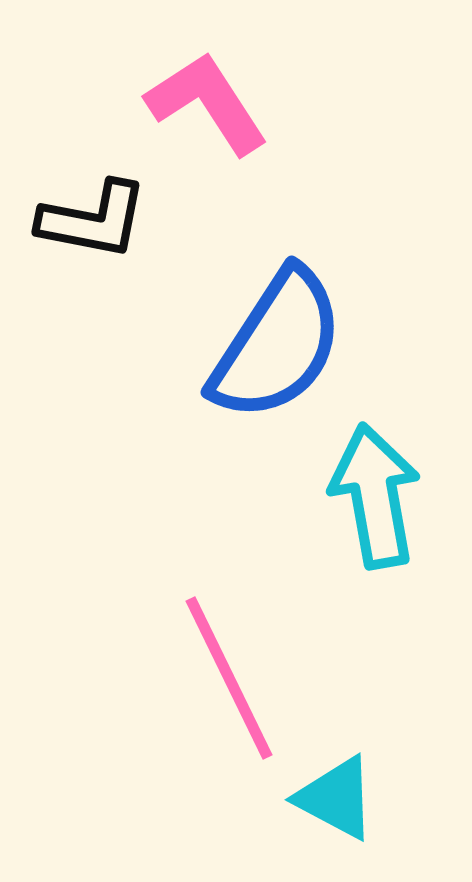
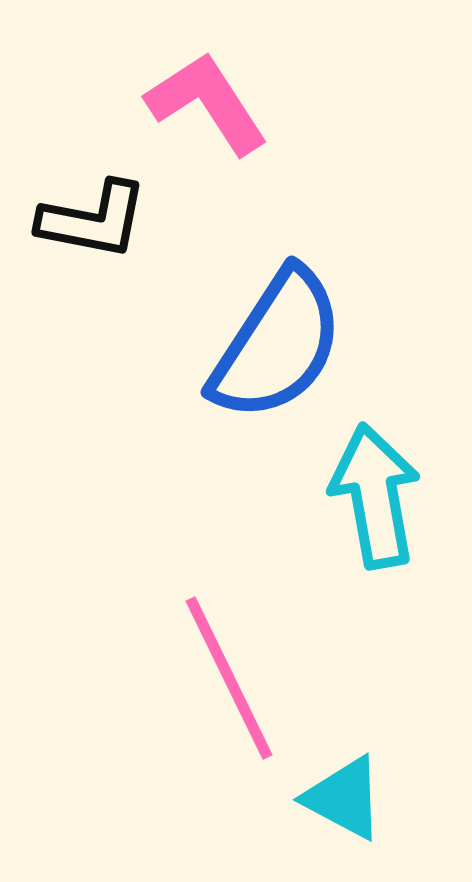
cyan triangle: moved 8 px right
